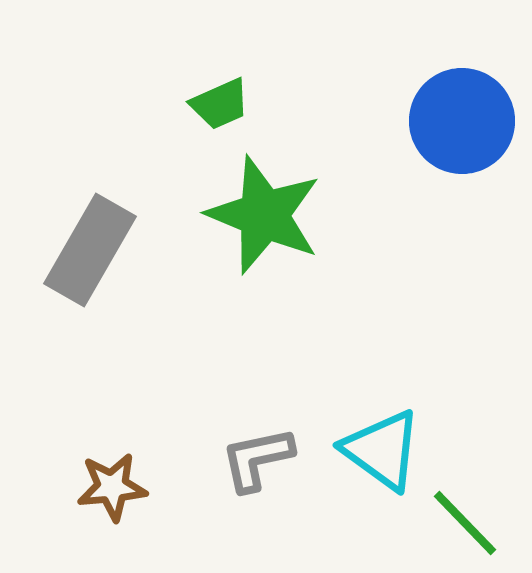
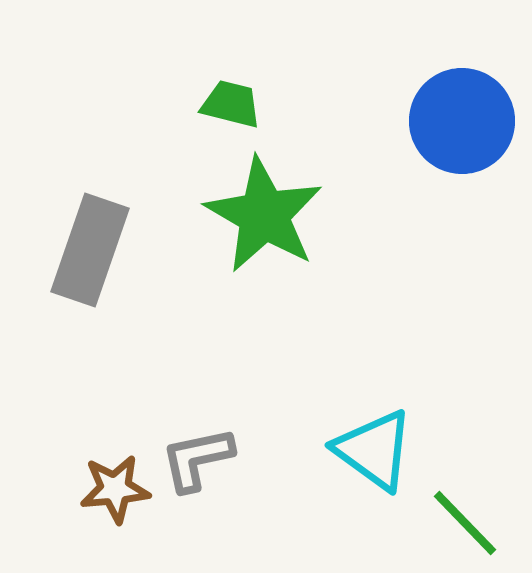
green trapezoid: moved 11 px right; rotated 142 degrees counterclockwise
green star: rotated 8 degrees clockwise
gray rectangle: rotated 11 degrees counterclockwise
cyan triangle: moved 8 px left
gray L-shape: moved 60 px left
brown star: moved 3 px right, 2 px down
